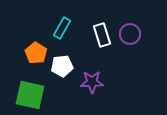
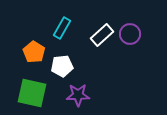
white rectangle: rotated 65 degrees clockwise
orange pentagon: moved 2 px left, 1 px up
purple star: moved 14 px left, 13 px down
green square: moved 2 px right, 2 px up
